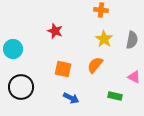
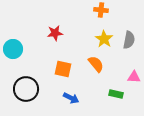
red star: moved 2 px down; rotated 28 degrees counterclockwise
gray semicircle: moved 3 px left
orange semicircle: moved 1 px right, 1 px up; rotated 102 degrees clockwise
pink triangle: rotated 24 degrees counterclockwise
black circle: moved 5 px right, 2 px down
green rectangle: moved 1 px right, 2 px up
